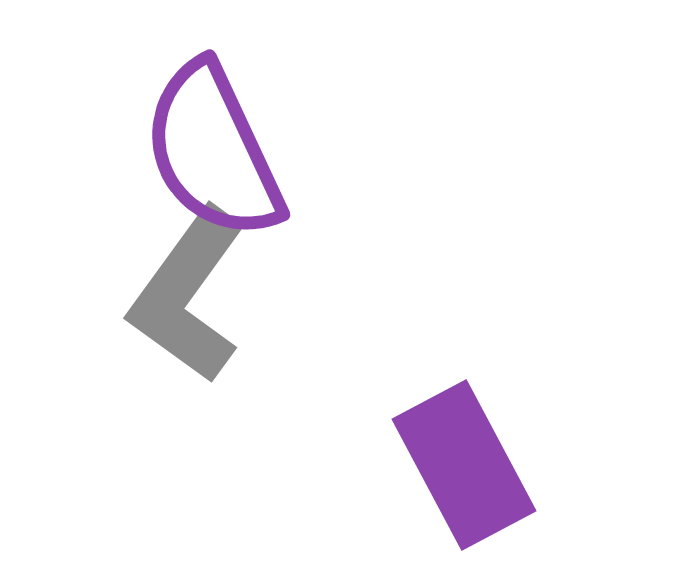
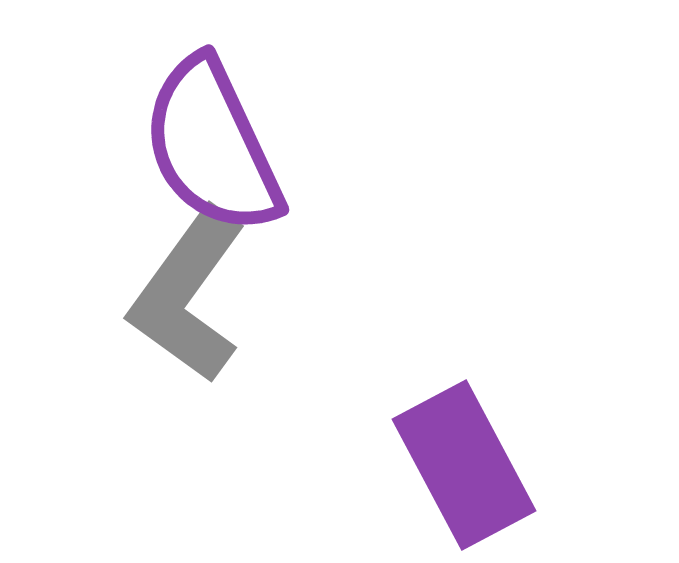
purple semicircle: moved 1 px left, 5 px up
